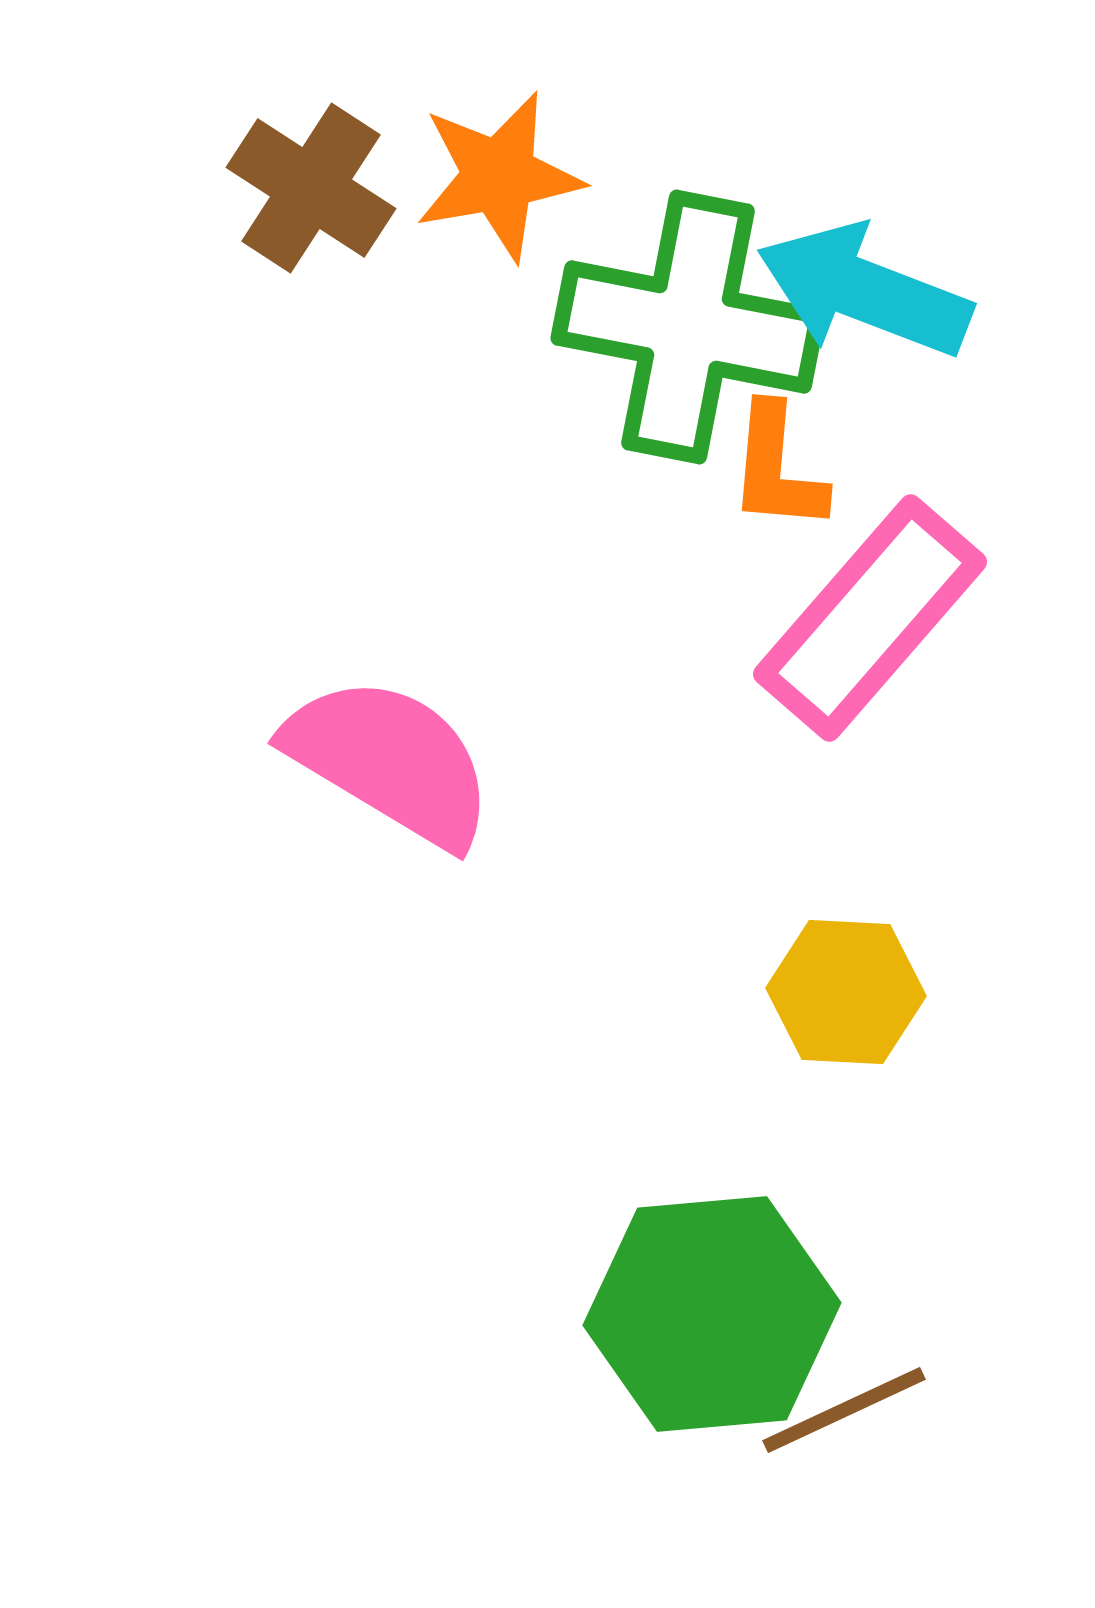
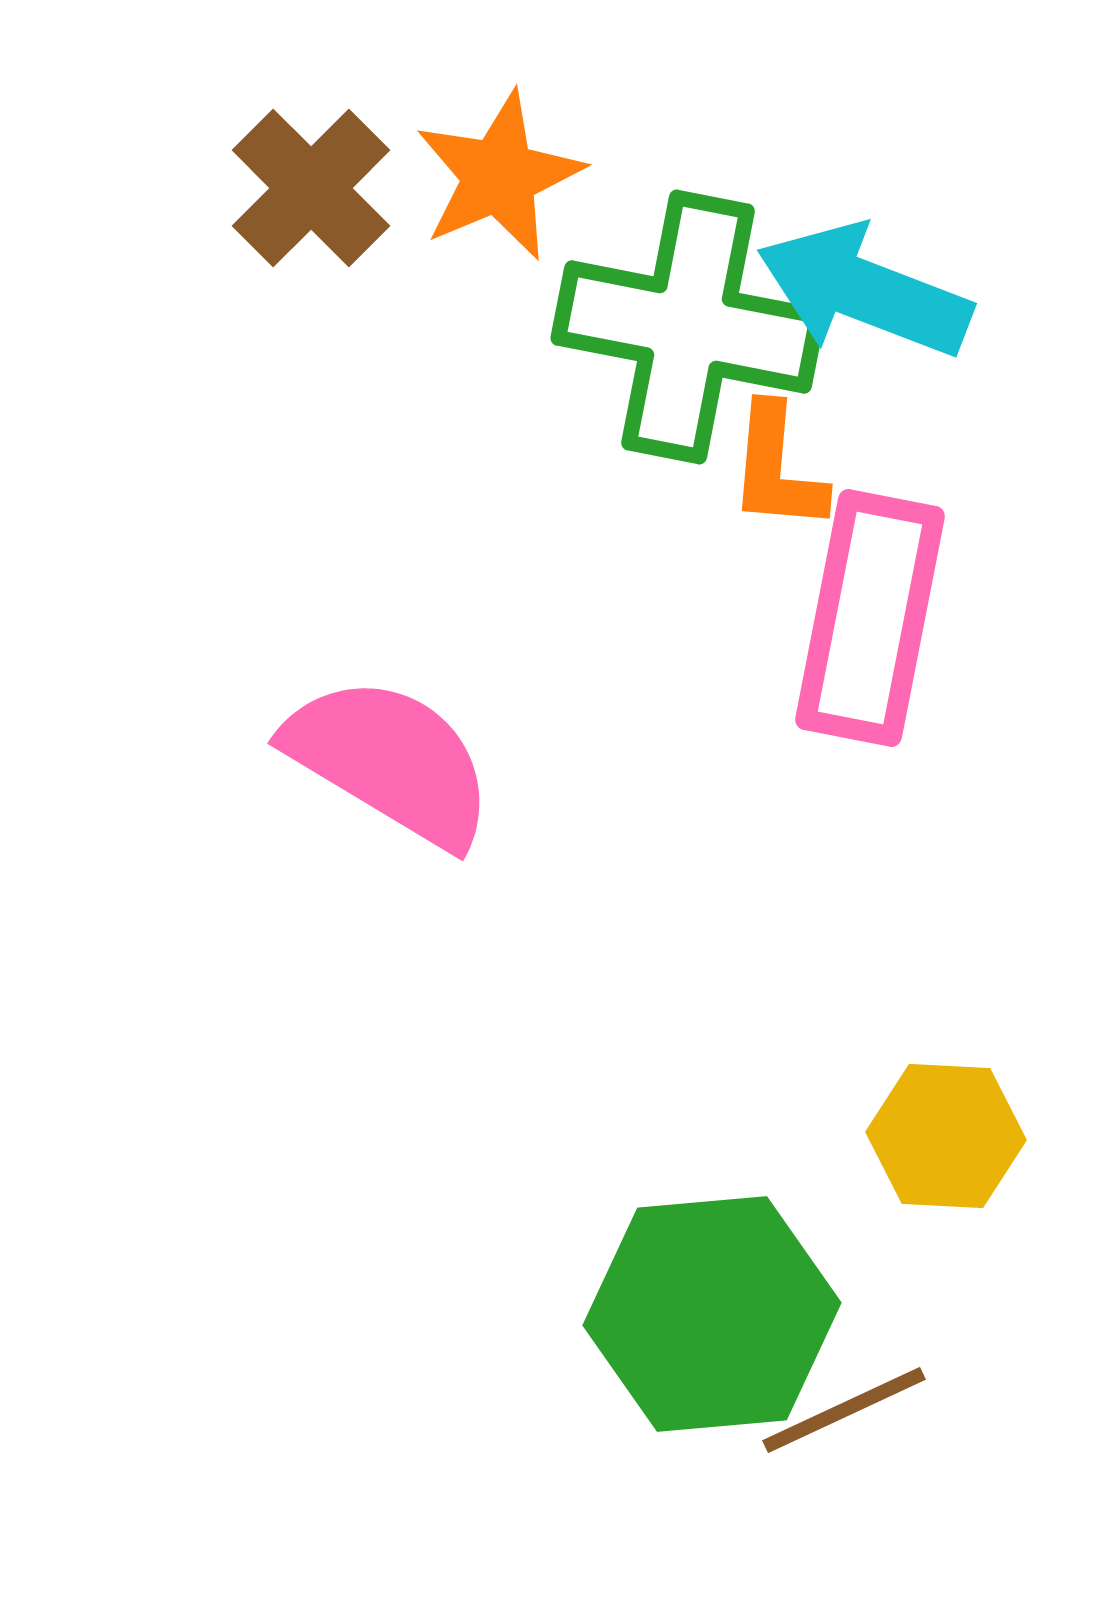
orange star: rotated 13 degrees counterclockwise
brown cross: rotated 12 degrees clockwise
pink rectangle: rotated 30 degrees counterclockwise
yellow hexagon: moved 100 px right, 144 px down
